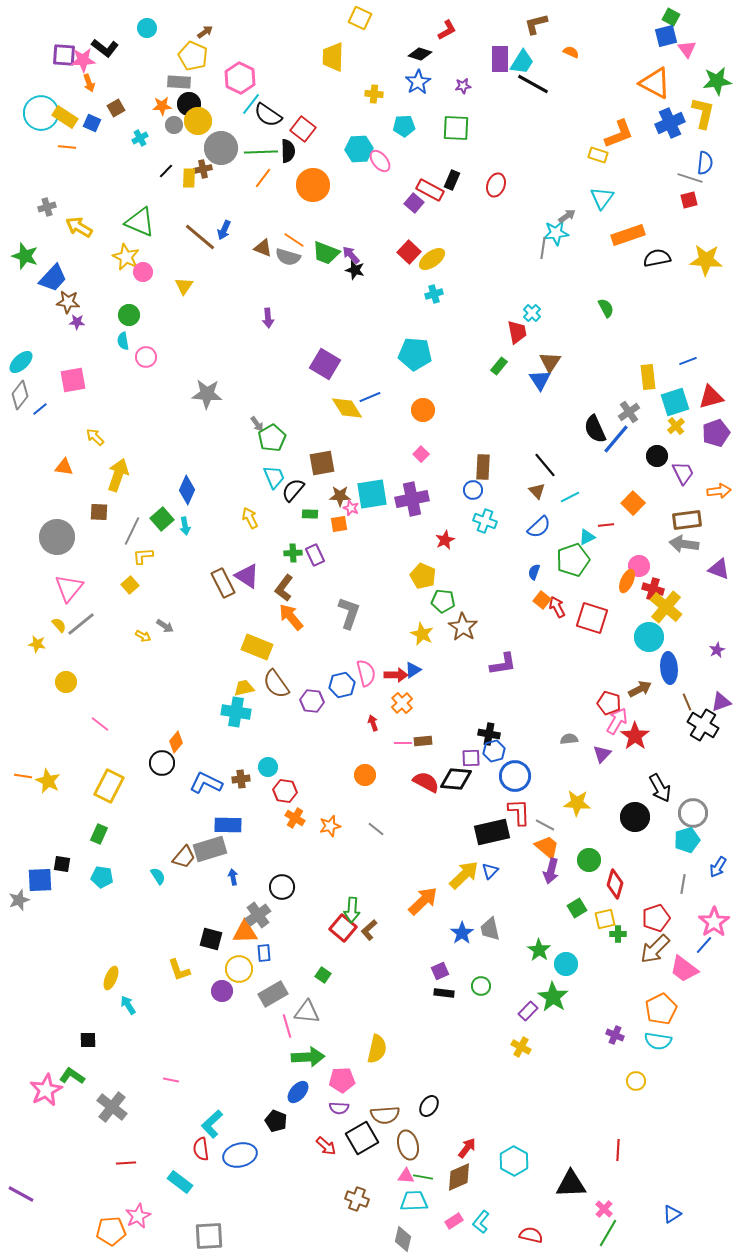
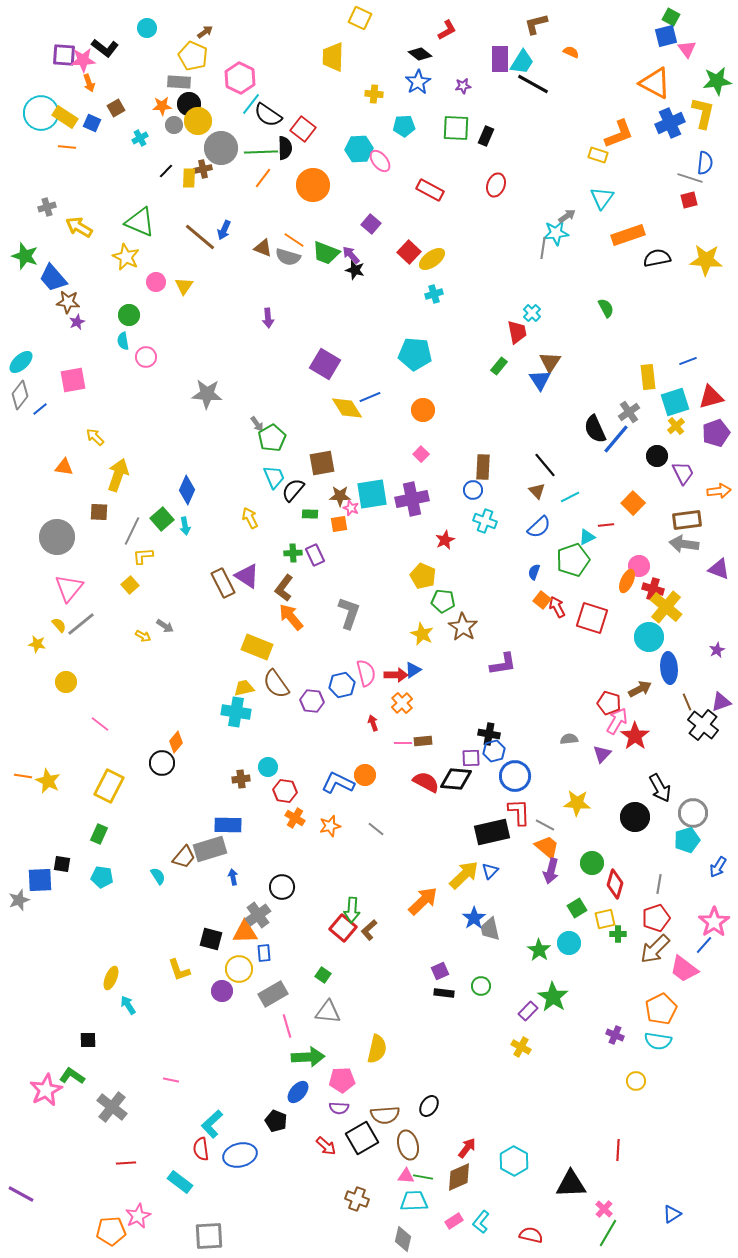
black diamond at (420, 54): rotated 20 degrees clockwise
black semicircle at (288, 151): moved 3 px left, 3 px up
black rectangle at (452, 180): moved 34 px right, 44 px up
purple square at (414, 203): moved 43 px left, 21 px down
pink circle at (143, 272): moved 13 px right, 10 px down
blue trapezoid at (53, 278): rotated 96 degrees clockwise
purple star at (77, 322): rotated 28 degrees counterclockwise
black cross at (703, 725): rotated 8 degrees clockwise
blue L-shape at (206, 783): moved 132 px right
green circle at (589, 860): moved 3 px right, 3 px down
gray line at (683, 884): moved 24 px left
blue star at (462, 933): moved 12 px right, 15 px up
cyan circle at (566, 964): moved 3 px right, 21 px up
gray triangle at (307, 1012): moved 21 px right
